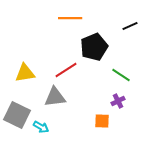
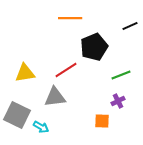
green line: rotated 54 degrees counterclockwise
